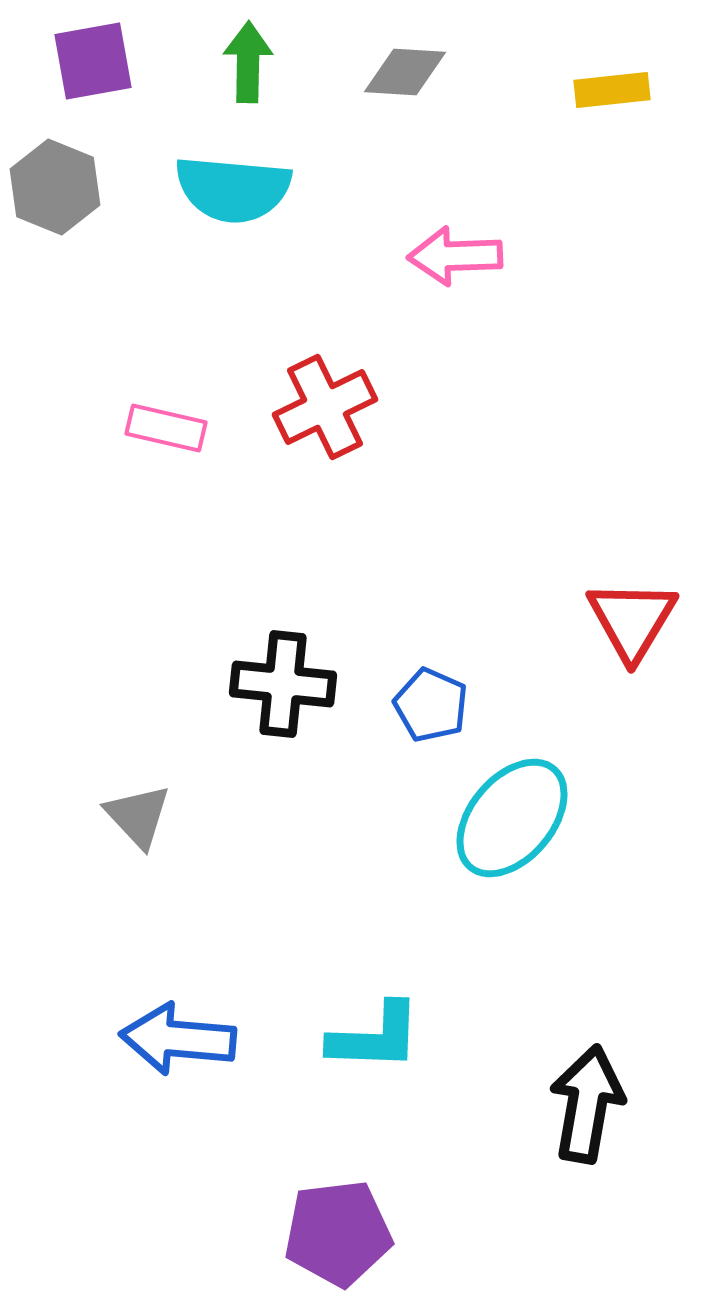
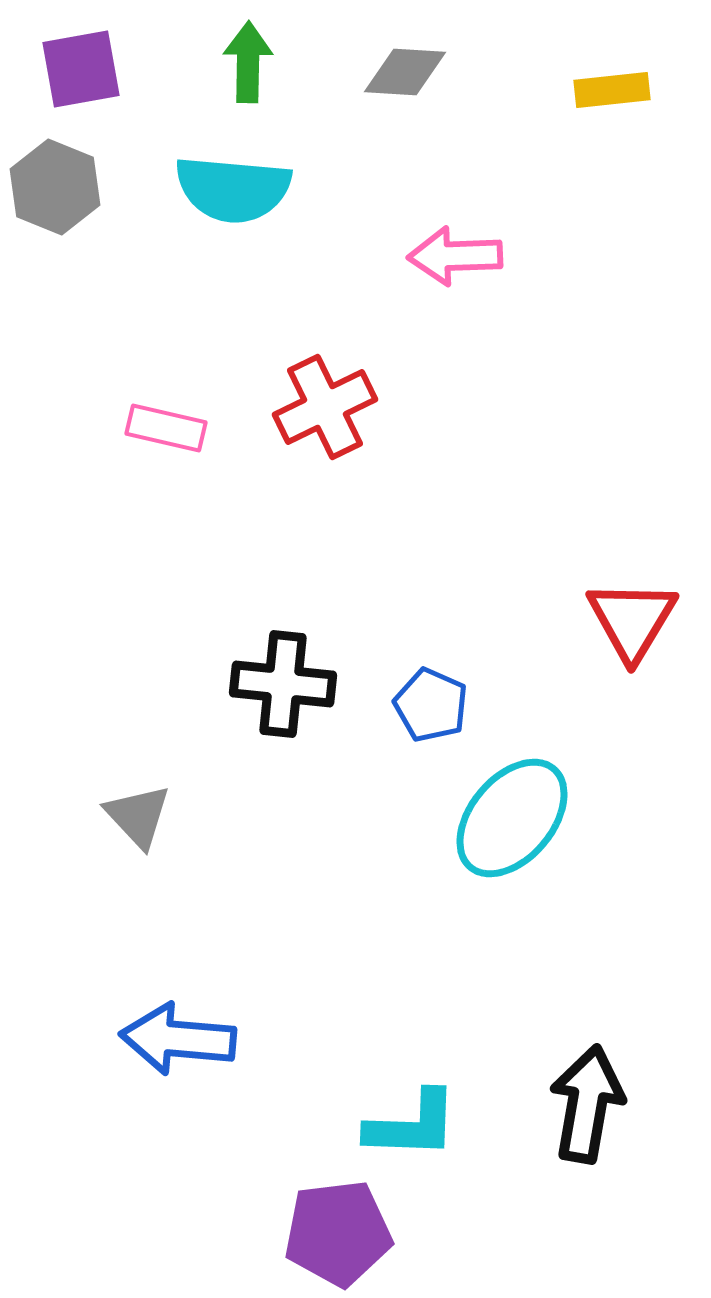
purple square: moved 12 px left, 8 px down
cyan L-shape: moved 37 px right, 88 px down
